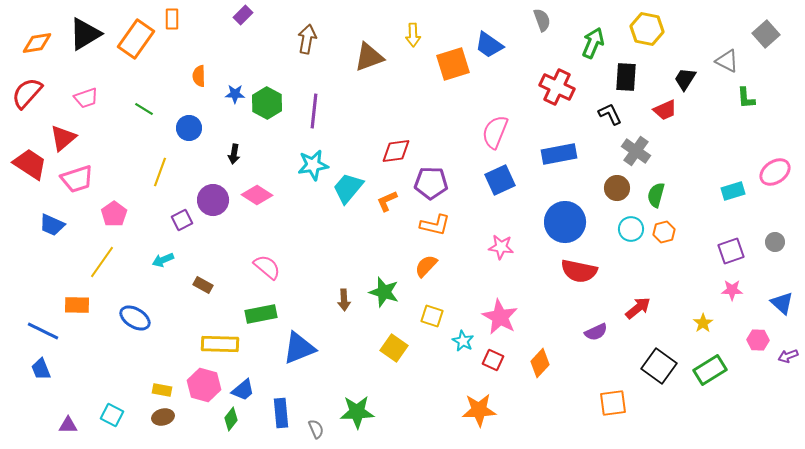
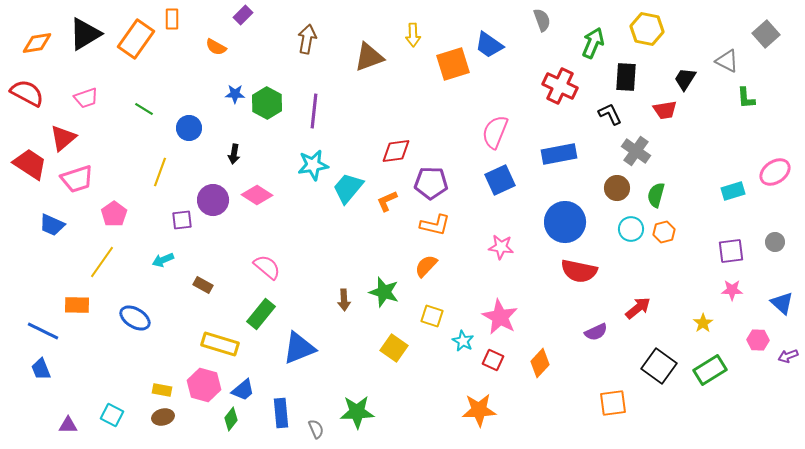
orange semicircle at (199, 76): moved 17 px right, 29 px up; rotated 60 degrees counterclockwise
red cross at (557, 87): moved 3 px right, 1 px up
red semicircle at (27, 93): rotated 76 degrees clockwise
red trapezoid at (665, 110): rotated 15 degrees clockwise
purple square at (182, 220): rotated 20 degrees clockwise
purple square at (731, 251): rotated 12 degrees clockwise
green rectangle at (261, 314): rotated 40 degrees counterclockwise
yellow rectangle at (220, 344): rotated 15 degrees clockwise
